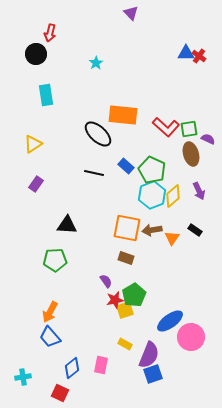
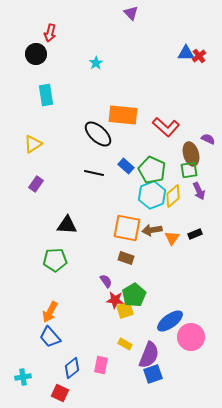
red cross at (199, 56): rotated 16 degrees clockwise
green square at (189, 129): moved 41 px down
black rectangle at (195, 230): moved 4 px down; rotated 56 degrees counterclockwise
red star at (115, 300): rotated 18 degrees clockwise
